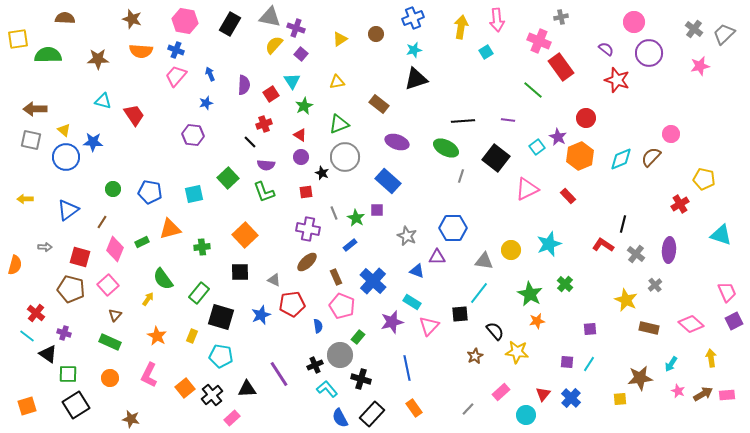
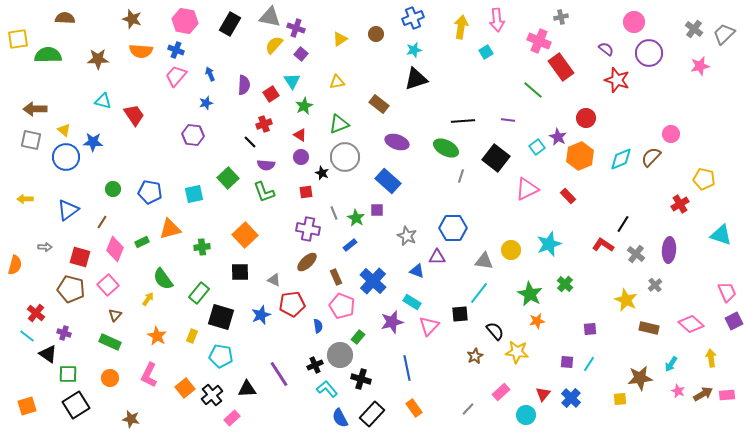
black line at (623, 224): rotated 18 degrees clockwise
